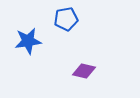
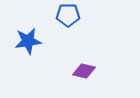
blue pentagon: moved 2 px right, 4 px up; rotated 10 degrees clockwise
